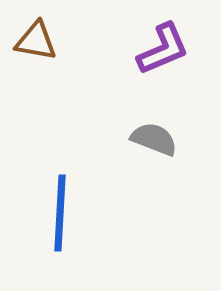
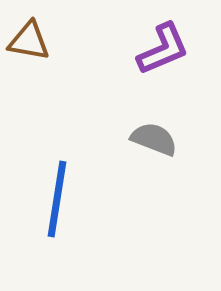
brown triangle: moved 7 px left
blue line: moved 3 px left, 14 px up; rotated 6 degrees clockwise
